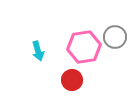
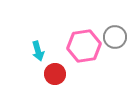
pink hexagon: moved 1 px up
red circle: moved 17 px left, 6 px up
